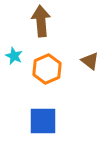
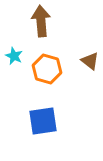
orange hexagon: rotated 20 degrees counterclockwise
blue square: rotated 8 degrees counterclockwise
